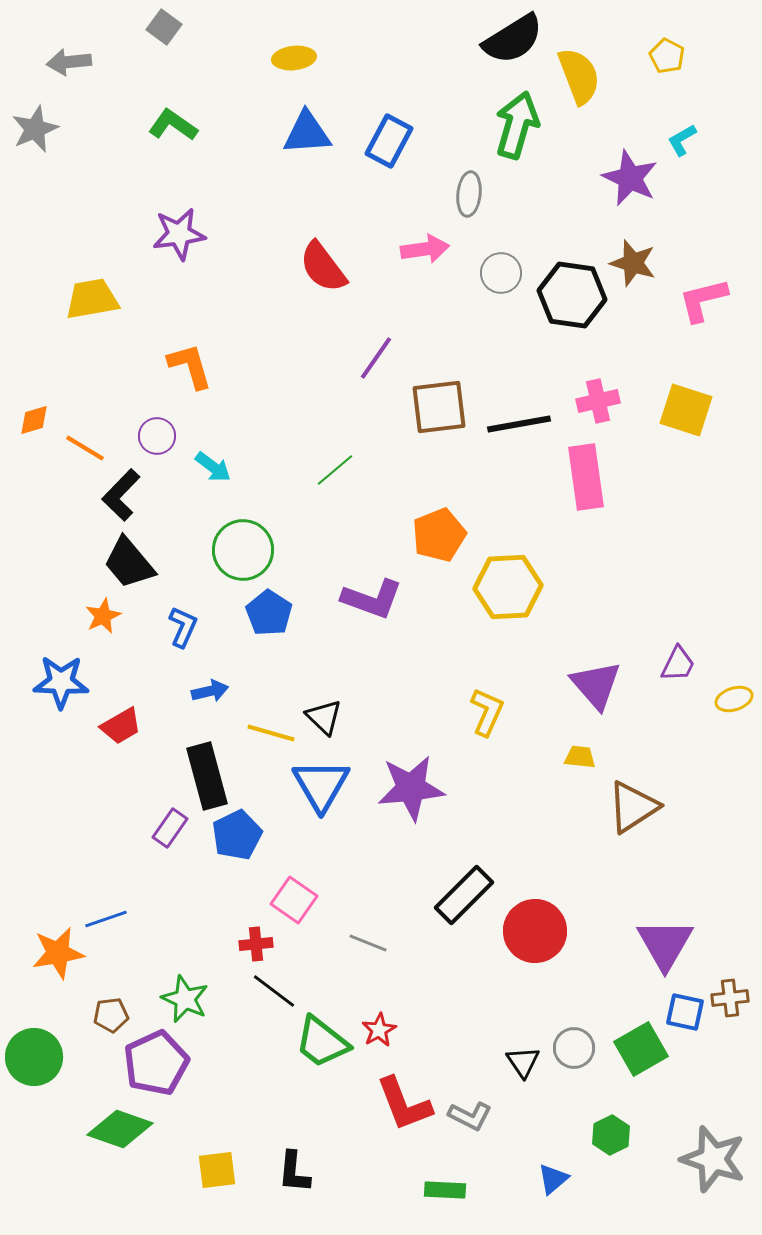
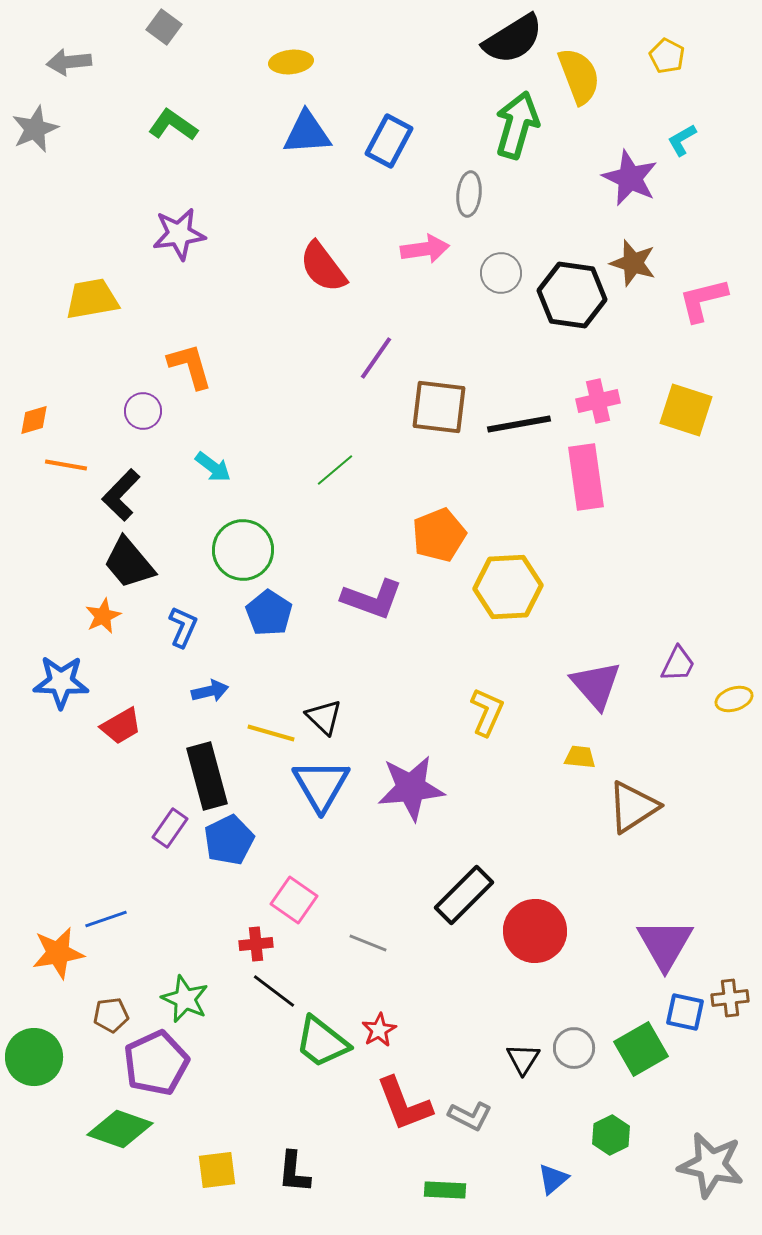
yellow ellipse at (294, 58): moved 3 px left, 4 px down
brown square at (439, 407): rotated 14 degrees clockwise
purple circle at (157, 436): moved 14 px left, 25 px up
orange line at (85, 448): moved 19 px left, 17 px down; rotated 21 degrees counterclockwise
blue pentagon at (237, 835): moved 8 px left, 5 px down
black triangle at (523, 1062): moved 3 px up; rotated 6 degrees clockwise
gray star at (713, 1159): moved 2 px left, 6 px down; rotated 6 degrees counterclockwise
